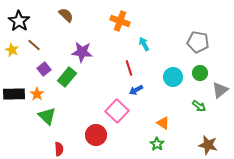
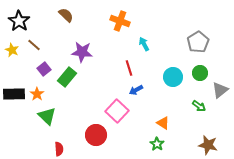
gray pentagon: rotated 30 degrees clockwise
